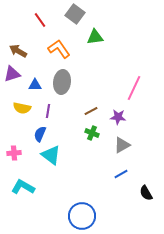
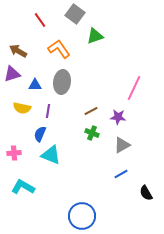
green triangle: moved 1 px up; rotated 12 degrees counterclockwise
cyan triangle: rotated 15 degrees counterclockwise
